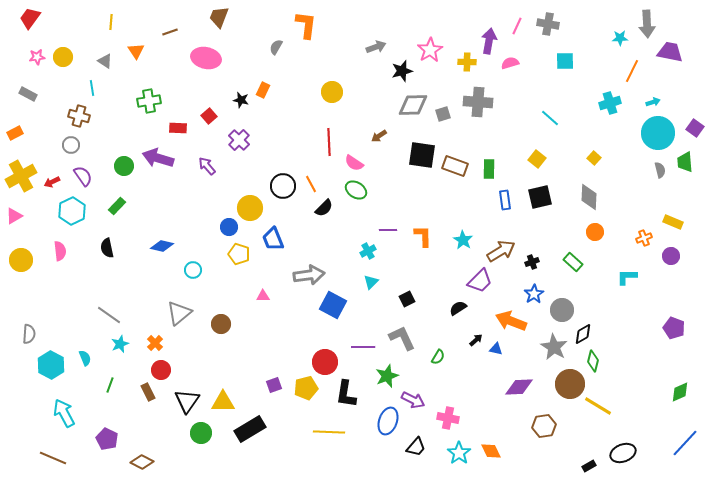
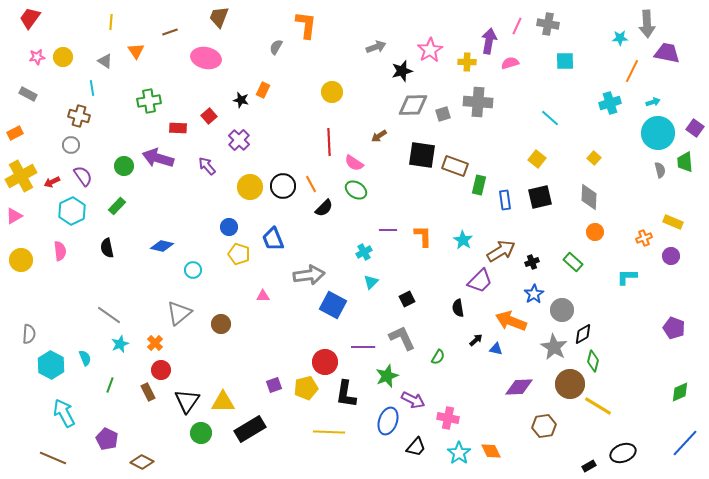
purple trapezoid at (670, 52): moved 3 px left, 1 px down
green rectangle at (489, 169): moved 10 px left, 16 px down; rotated 12 degrees clockwise
yellow circle at (250, 208): moved 21 px up
cyan cross at (368, 251): moved 4 px left, 1 px down
black semicircle at (458, 308): rotated 66 degrees counterclockwise
